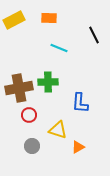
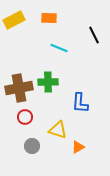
red circle: moved 4 px left, 2 px down
